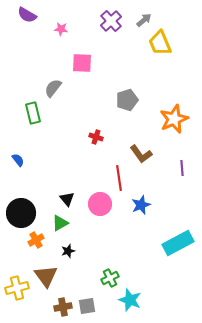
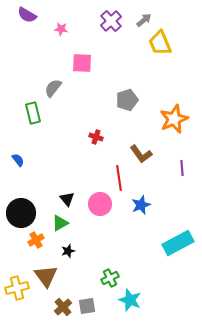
brown cross: rotated 30 degrees counterclockwise
